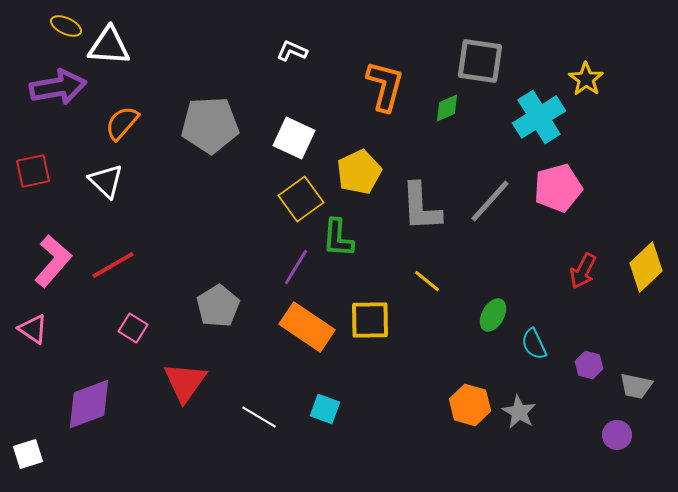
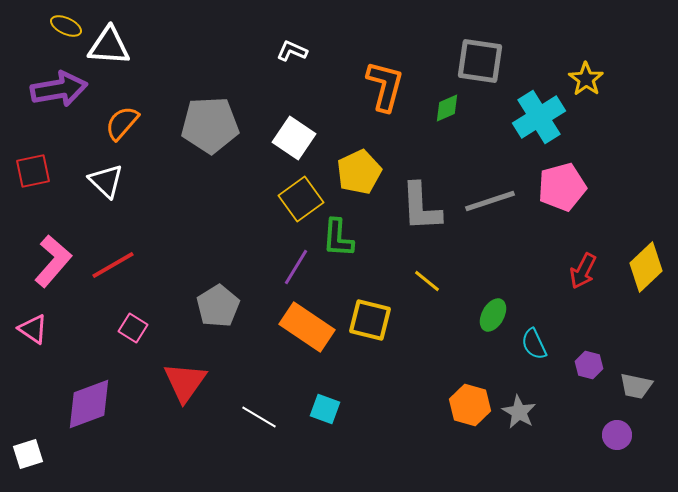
purple arrow at (58, 87): moved 1 px right, 2 px down
white square at (294, 138): rotated 9 degrees clockwise
pink pentagon at (558, 188): moved 4 px right, 1 px up
gray line at (490, 201): rotated 30 degrees clockwise
yellow square at (370, 320): rotated 15 degrees clockwise
